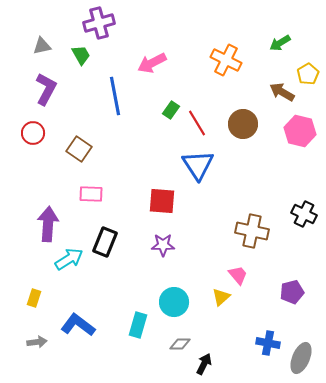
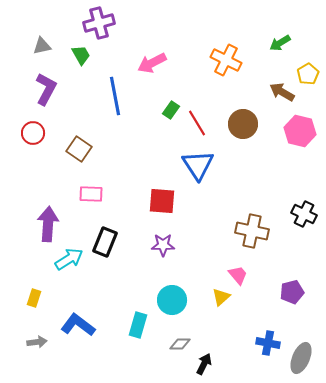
cyan circle: moved 2 px left, 2 px up
